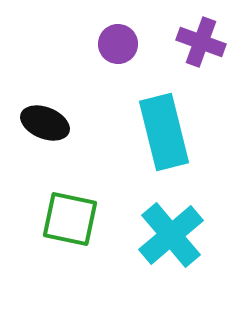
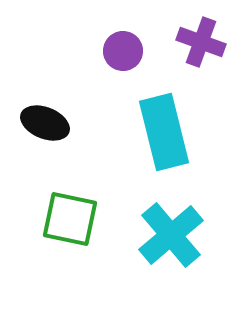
purple circle: moved 5 px right, 7 px down
